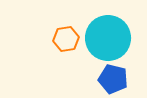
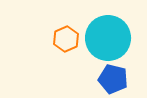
orange hexagon: rotated 15 degrees counterclockwise
